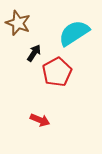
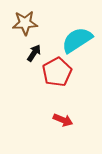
brown star: moved 7 px right; rotated 25 degrees counterclockwise
cyan semicircle: moved 3 px right, 7 px down
red arrow: moved 23 px right
